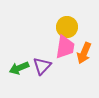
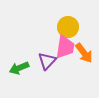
yellow circle: moved 1 px right
orange arrow: rotated 60 degrees counterclockwise
purple triangle: moved 5 px right, 5 px up
